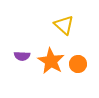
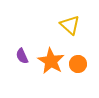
yellow triangle: moved 6 px right
purple semicircle: rotated 63 degrees clockwise
